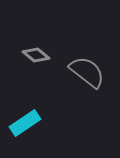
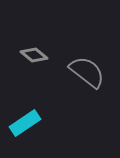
gray diamond: moved 2 px left
